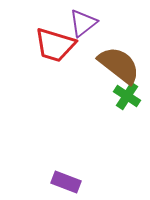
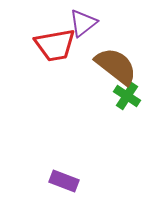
red trapezoid: rotated 27 degrees counterclockwise
brown semicircle: moved 3 px left, 1 px down
purple rectangle: moved 2 px left, 1 px up
